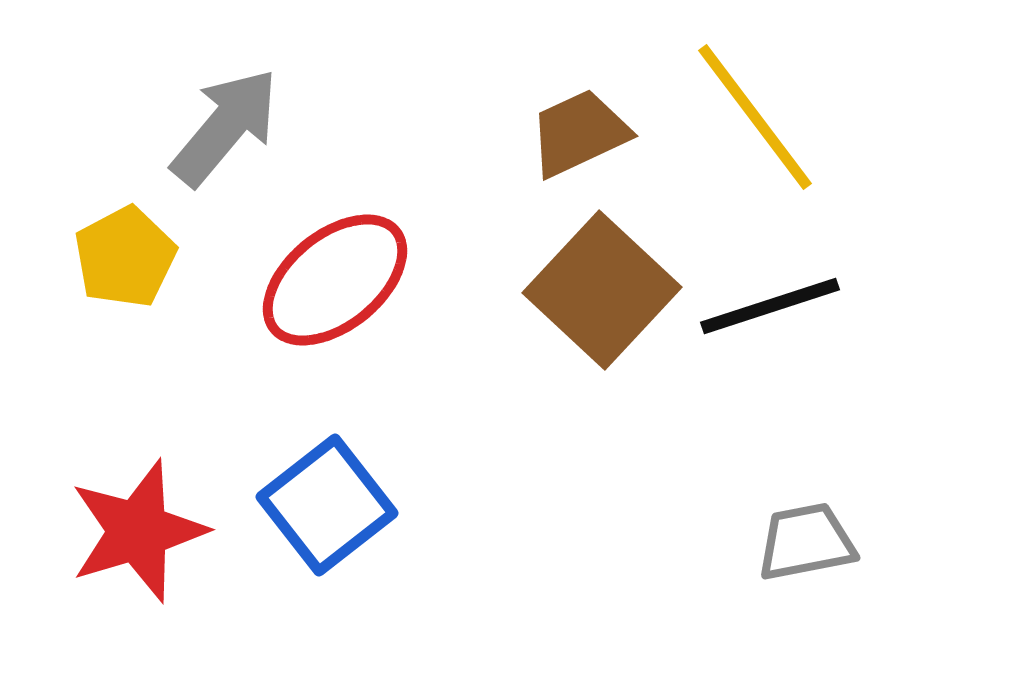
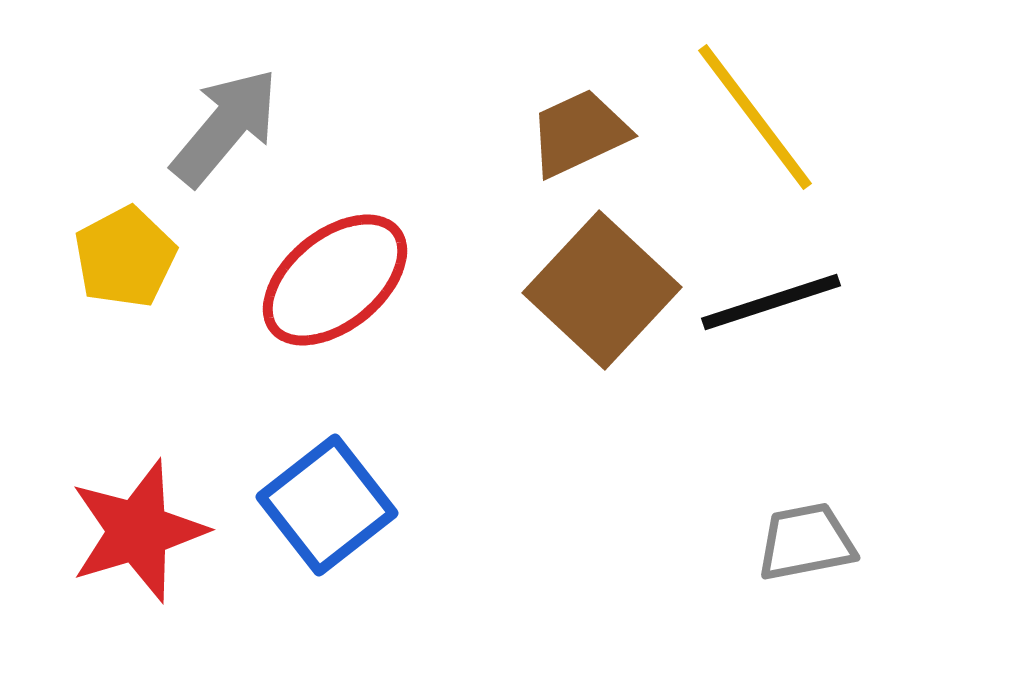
black line: moved 1 px right, 4 px up
